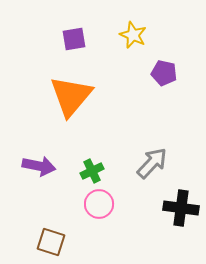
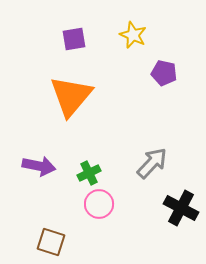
green cross: moved 3 px left, 2 px down
black cross: rotated 20 degrees clockwise
